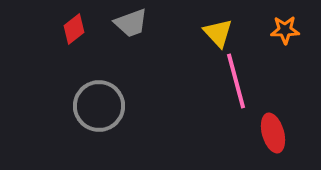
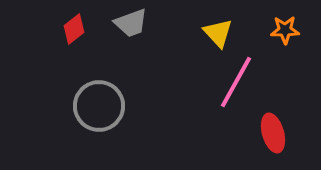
pink line: moved 1 px down; rotated 44 degrees clockwise
